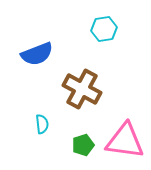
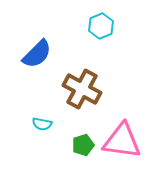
cyan hexagon: moved 3 px left, 3 px up; rotated 15 degrees counterclockwise
blue semicircle: rotated 24 degrees counterclockwise
cyan semicircle: rotated 108 degrees clockwise
pink triangle: moved 3 px left
